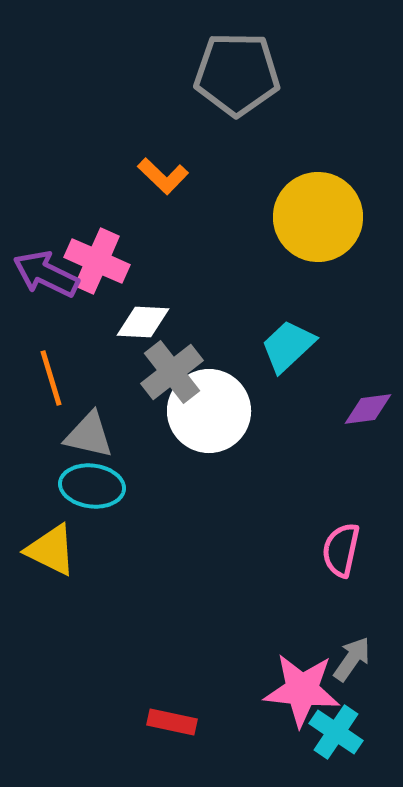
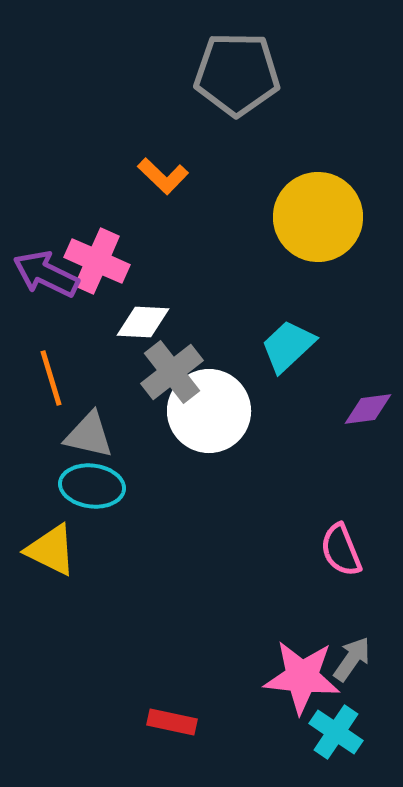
pink semicircle: rotated 34 degrees counterclockwise
pink star: moved 13 px up
